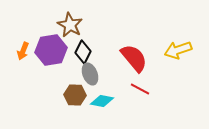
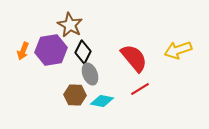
red line: rotated 60 degrees counterclockwise
